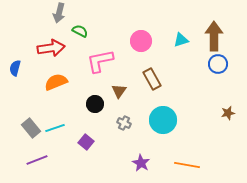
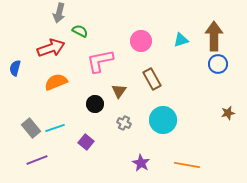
red arrow: rotated 12 degrees counterclockwise
